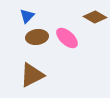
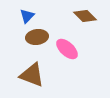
brown diamond: moved 10 px left, 1 px up; rotated 15 degrees clockwise
pink ellipse: moved 11 px down
brown triangle: rotated 48 degrees clockwise
